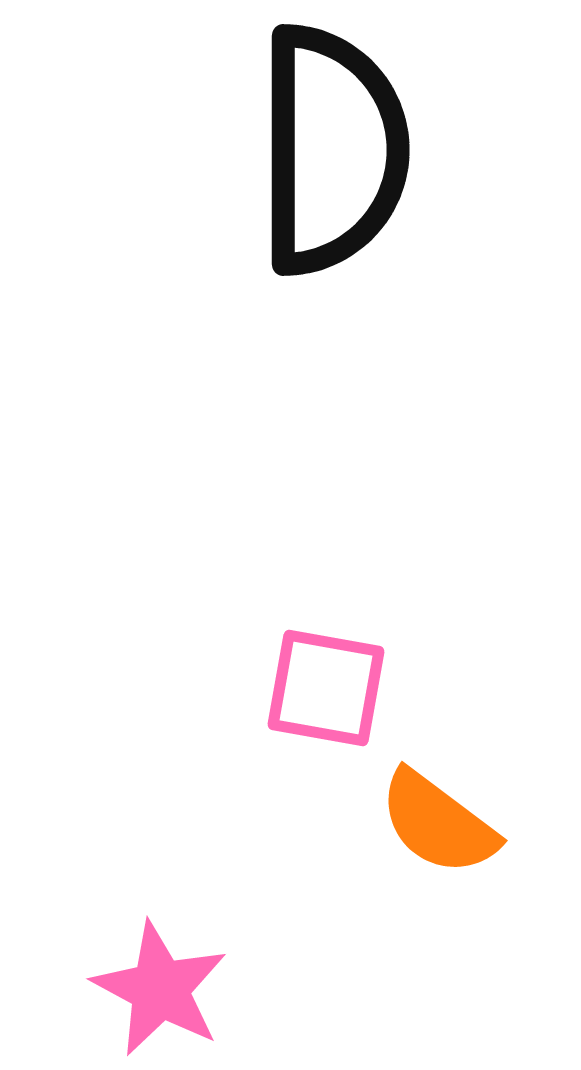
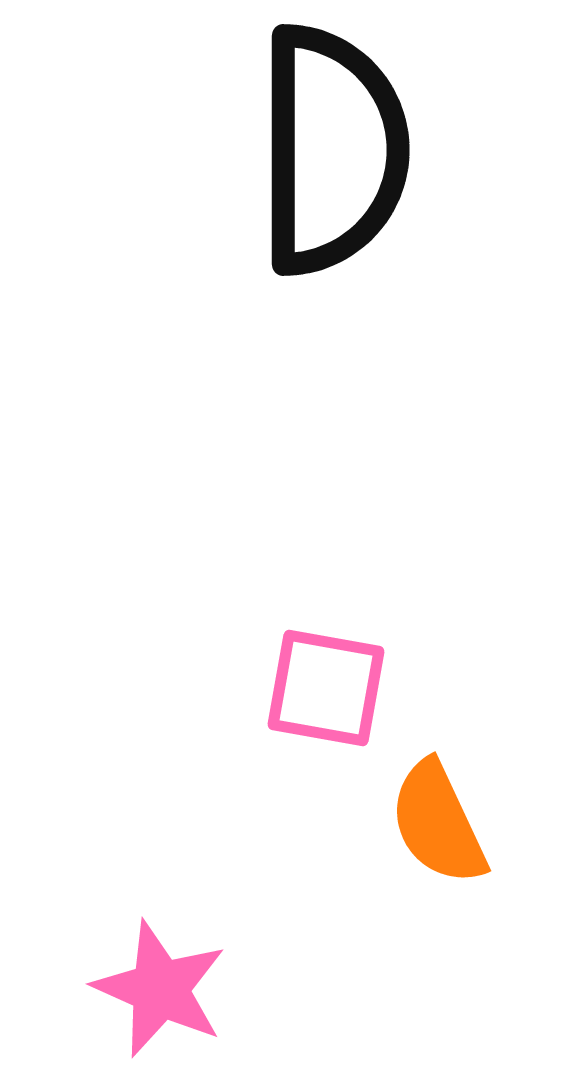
orange semicircle: rotated 28 degrees clockwise
pink star: rotated 4 degrees counterclockwise
